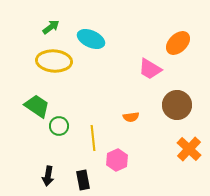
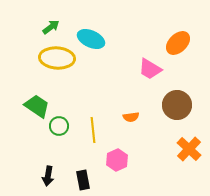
yellow ellipse: moved 3 px right, 3 px up
yellow line: moved 8 px up
